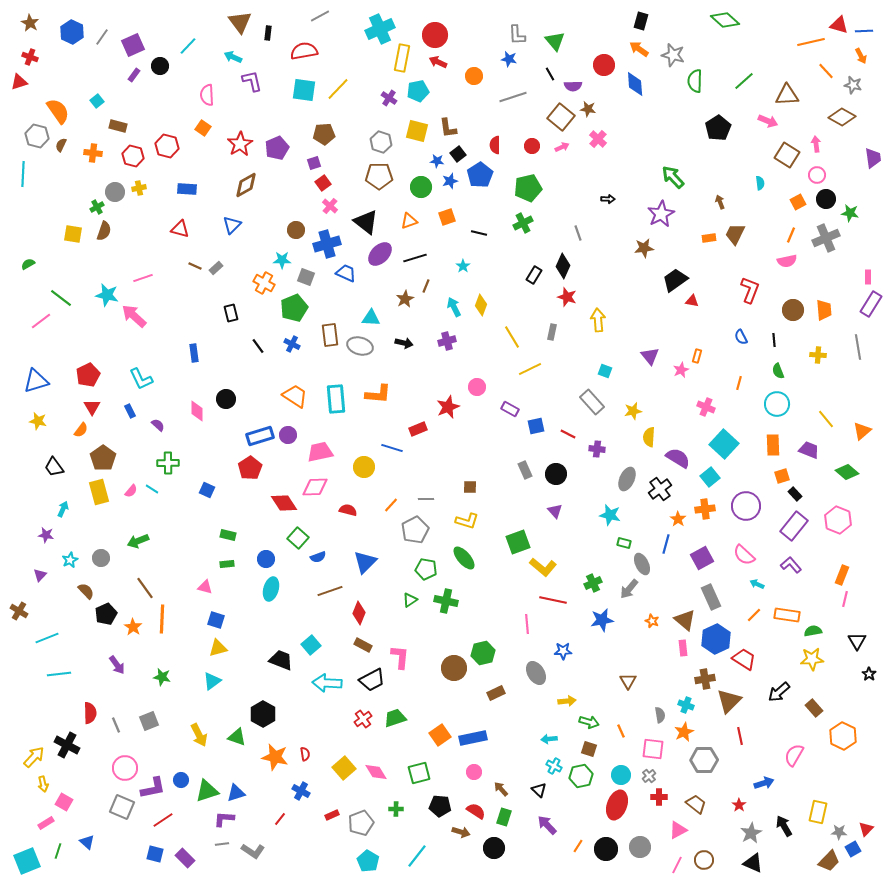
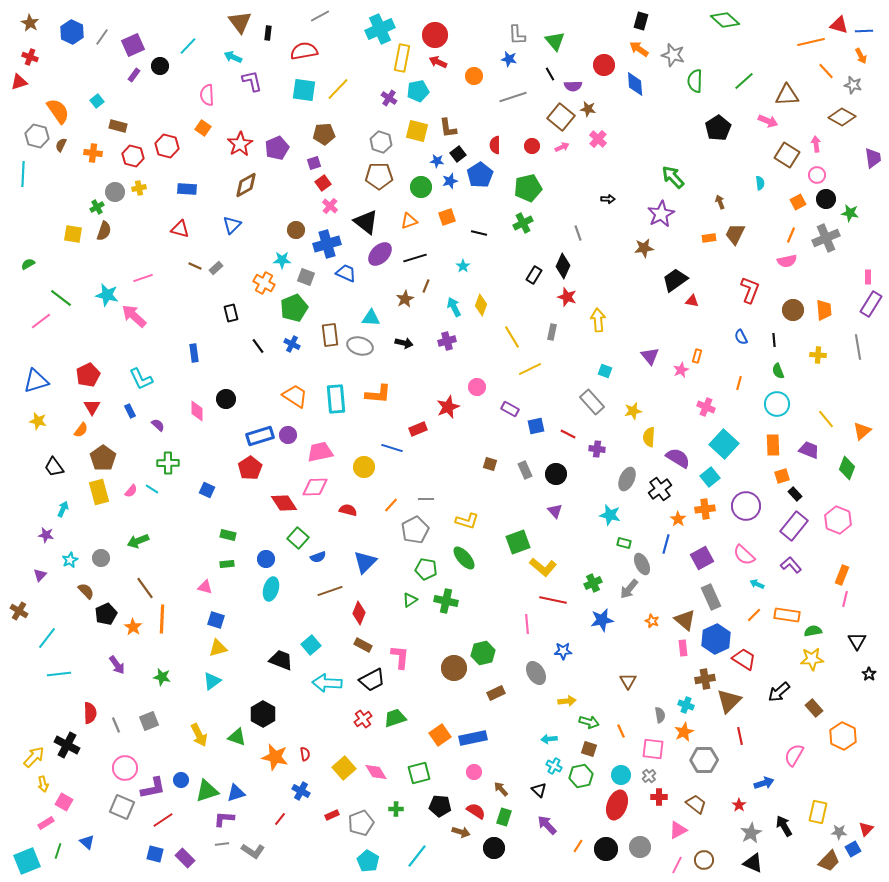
green diamond at (847, 472): moved 4 px up; rotated 70 degrees clockwise
brown square at (470, 487): moved 20 px right, 23 px up; rotated 16 degrees clockwise
cyan line at (47, 638): rotated 30 degrees counterclockwise
